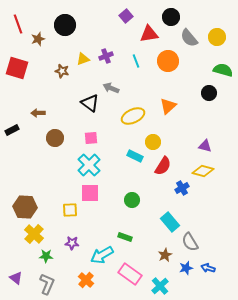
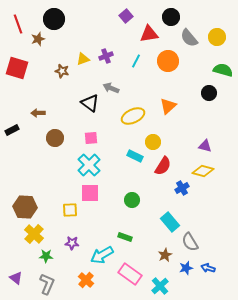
black circle at (65, 25): moved 11 px left, 6 px up
cyan line at (136, 61): rotated 48 degrees clockwise
